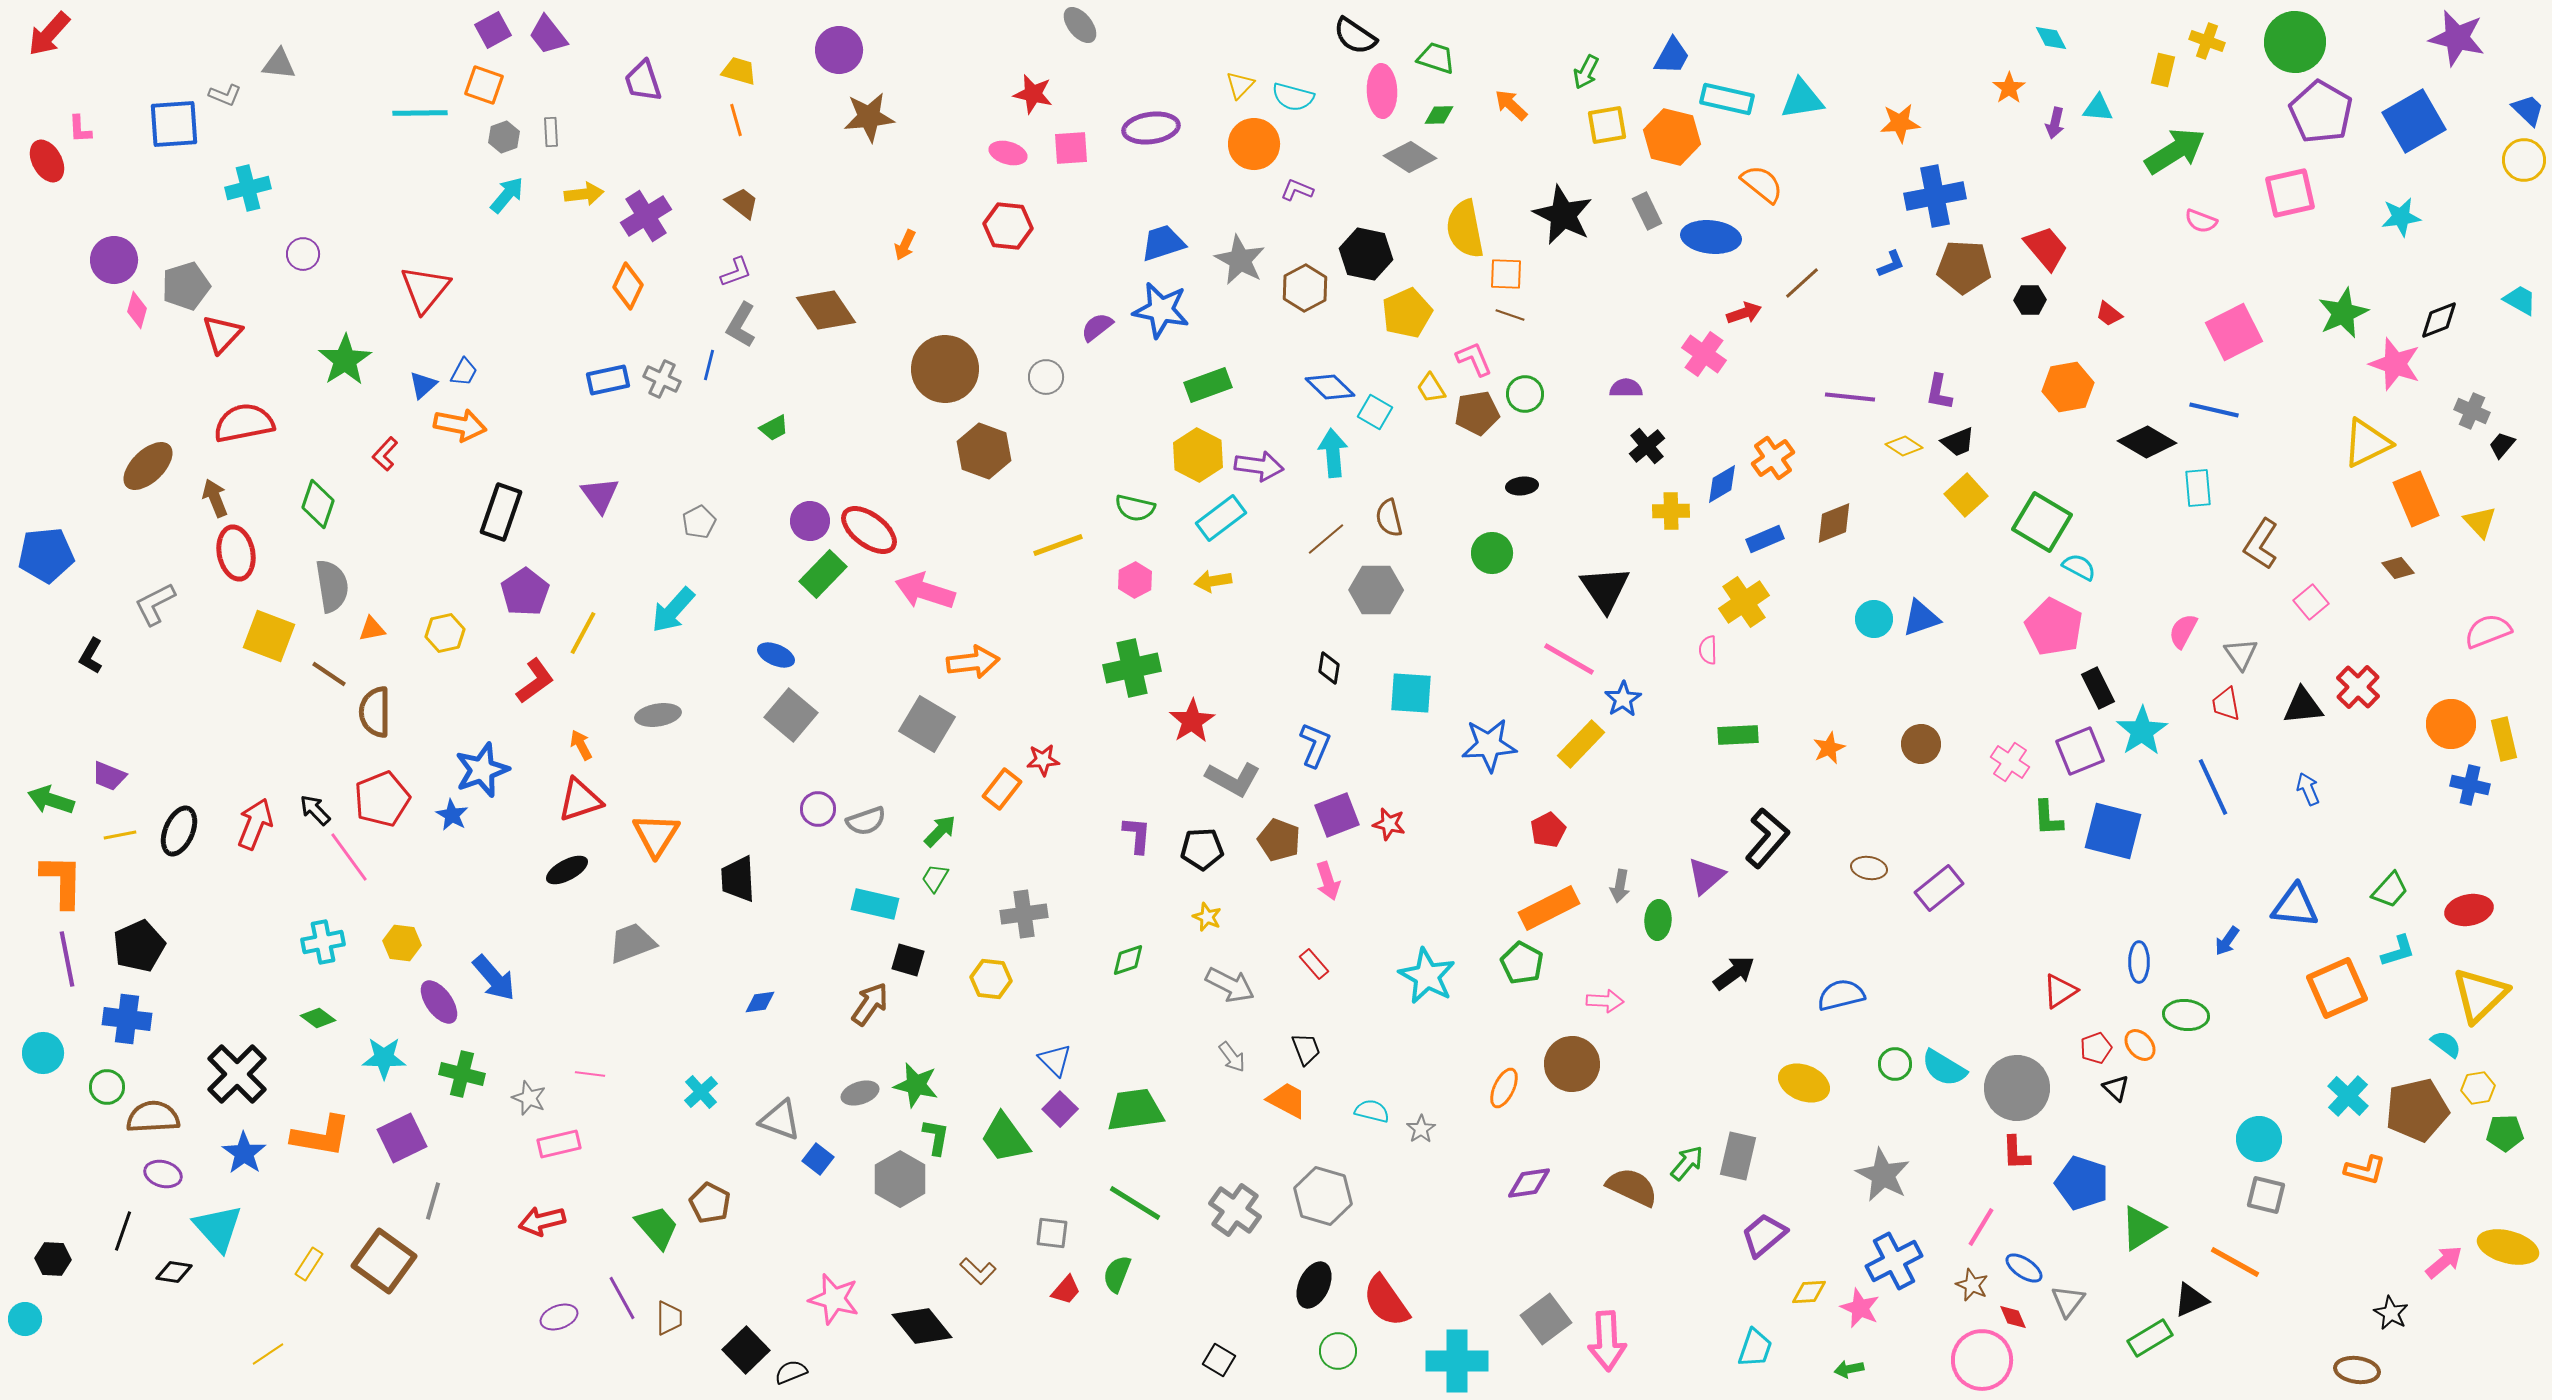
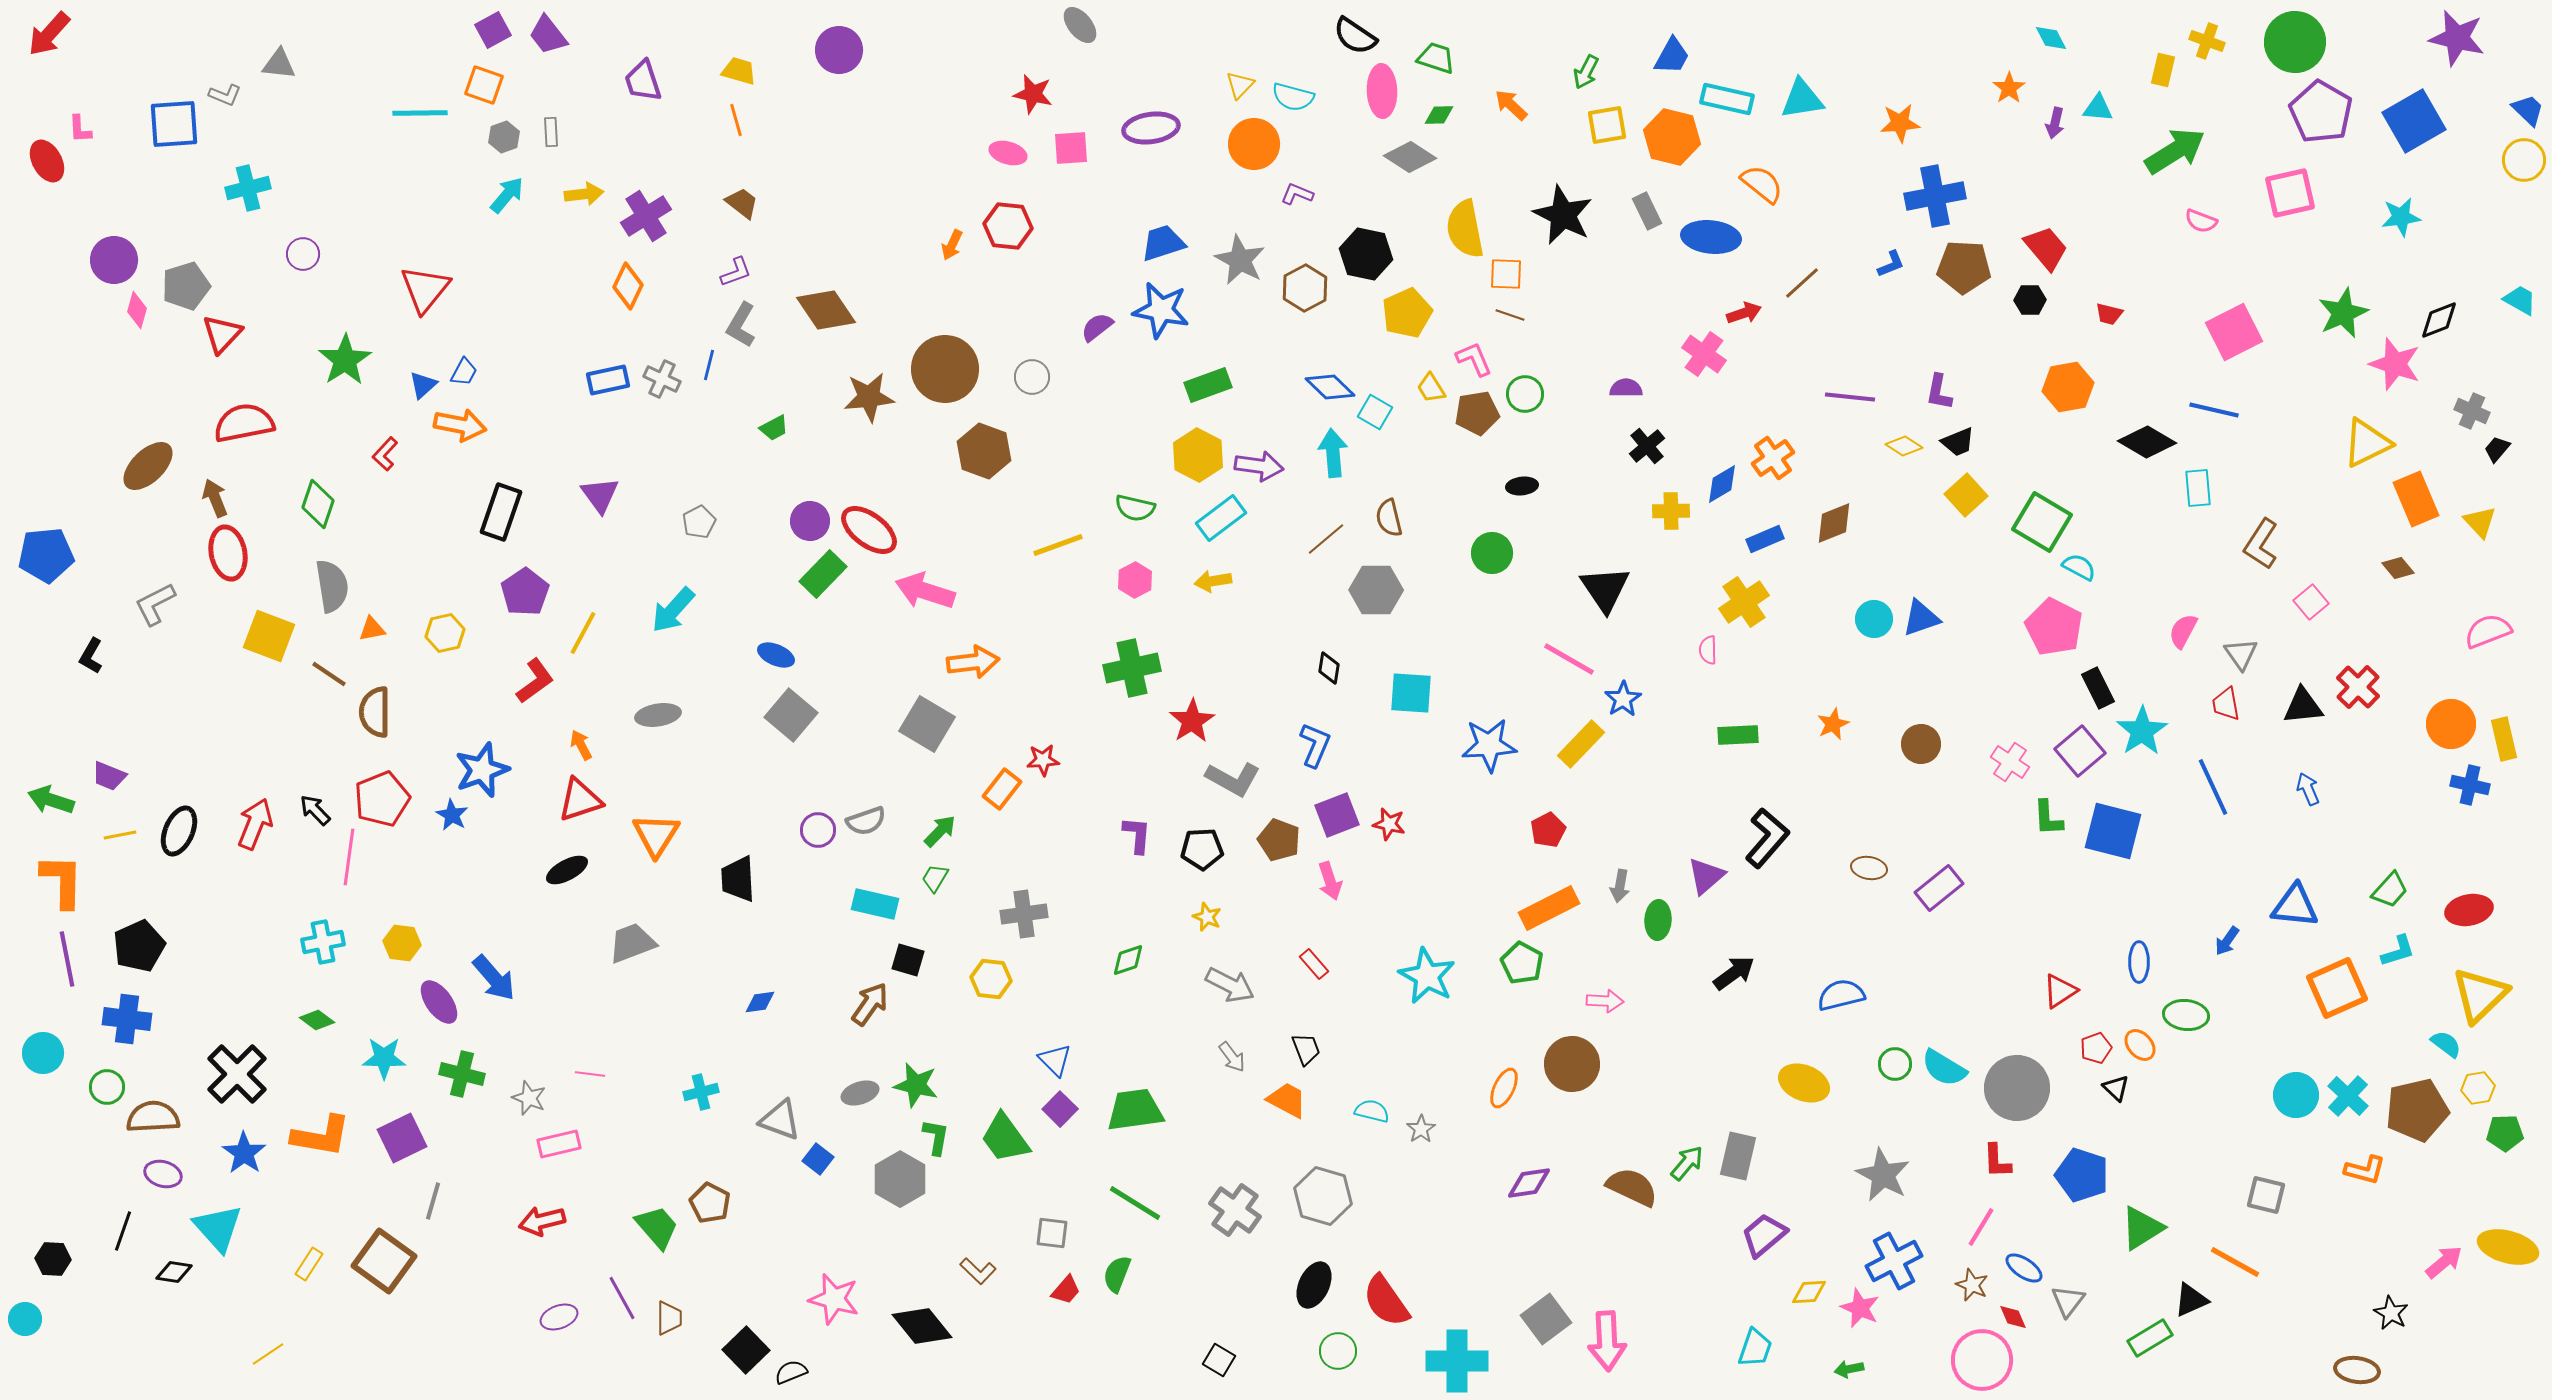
brown star at (869, 117): moved 280 px down
purple L-shape at (1297, 190): moved 4 px down
orange arrow at (905, 245): moved 47 px right
red trapezoid at (2109, 314): rotated 24 degrees counterclockwise
gray circle at (1046, 377): moved 14 px left
black trapezoid at (2502, 445): moved 5 px left, 4 px down
red ellipse at (236, 553): moved 8 px left
orange star at (1829, 748): moved 4 px right, 24 px up
purple square at (2080, 751): rotated 18 degrees counterclockwise
purple circle at (818, 809): moved 21 px down
pink line at (349, 857): rotated 44 degrees clockwise
pink arrow at (1328, 881): moved 2 px right
green diamond at (318, 1018): moved 1 px left, 2 px down
cyan cross at (701, 1092): rotated 28 degrees clockwise
cyan circle at (2259, 1139): moved 37 px right, 44 px up
red L-shape at (2016, 1153): moved 19 px left, 8 px down
blue pentagon at (2082, 1183): moved 8 px up
